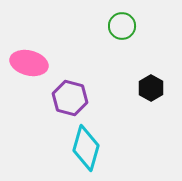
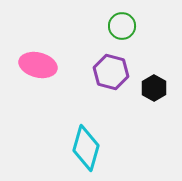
pink ellipse: moved 9 px right, 2 px down
black hexagon: moved 3 px right
purple hexagon: moved 41 px right, 26 px up
